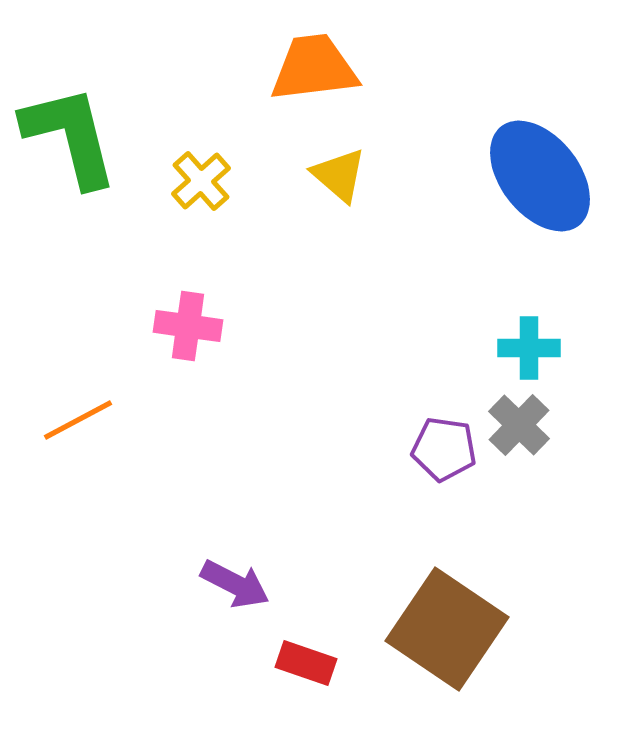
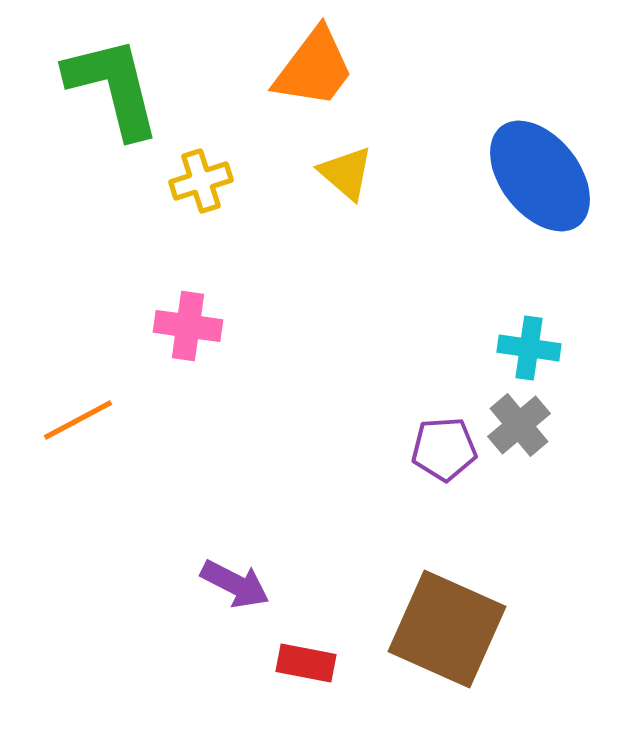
orange trapezoid: rotated 134 degrees clockwise
green L-shape: moved 43 px right, 49 px up
yellow triangle: moved 7 px right, 2 px up
yellow cross: rotated 24 degrees clockwise
cyan cross: rotated 8 degrees clockwise
gray cross: rotated 6 degrees clockwise
purple pentagon: rotated 12 degrees counterclockwise
brown square: rotated 10 degrees counterclockwise
red rectangle: rotated 8 degrees counterclockwise
